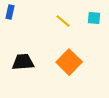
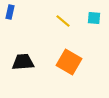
orange square: rotated 15 degrees counterclockwise
